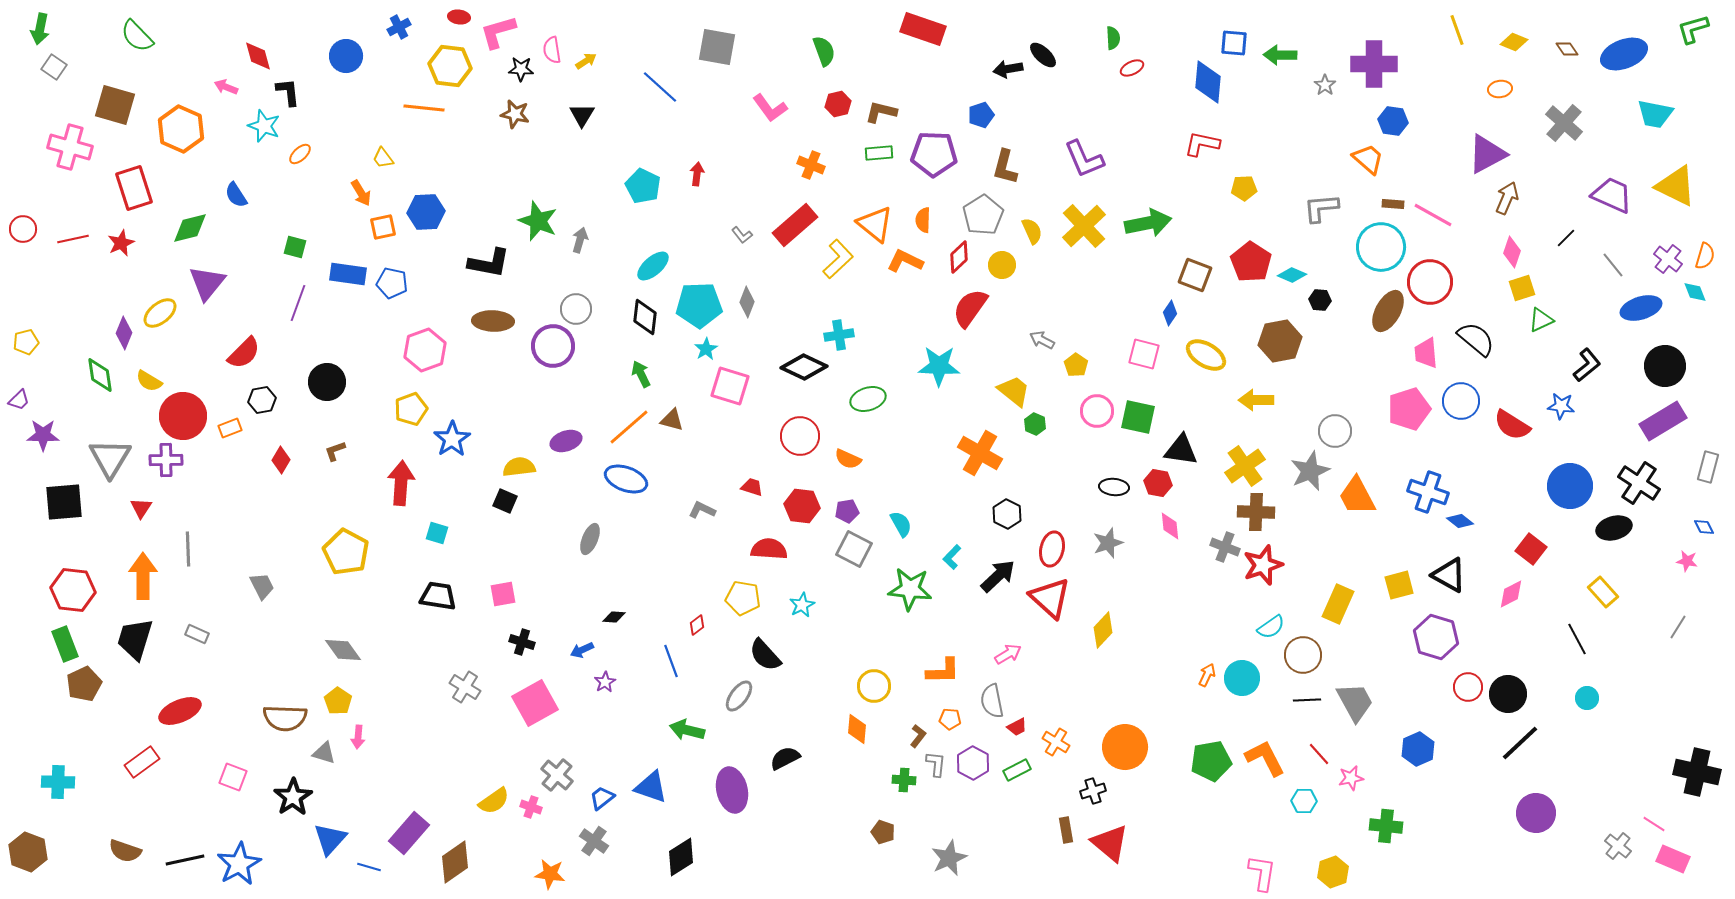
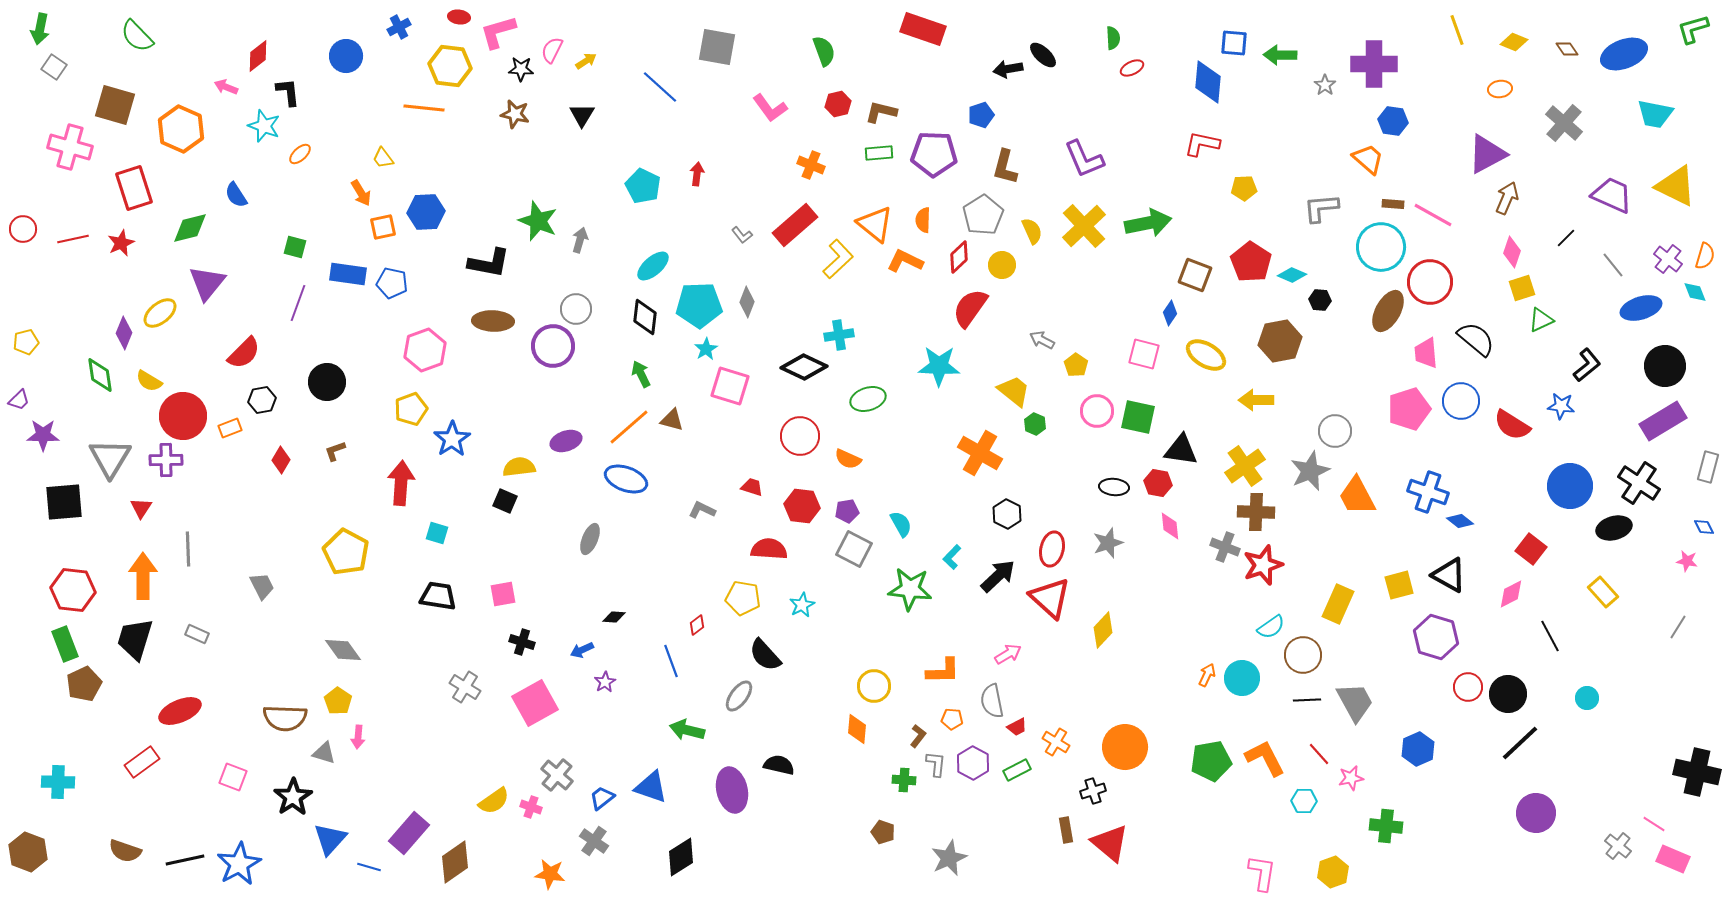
pink semicircle at (552, 50): rotated 36 degrees clockwise
red diamond at (258, 56): rotated 68 degrees clockwise
black line at (1577, 639): moved 27 px left, 3 px up
orange pentagon at (950, 719): moved 2 px right
black semicircle at (785, 758): moved 6 px left, 7 px down; rotated 40 degrees clockwise
